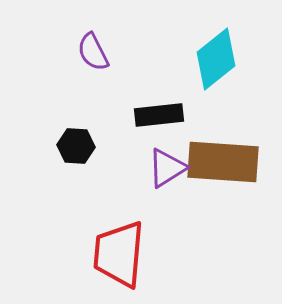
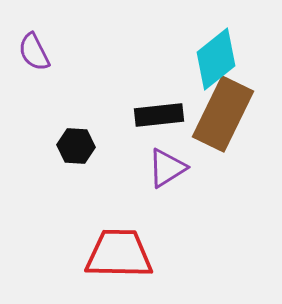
purple semicircle: moved 59 px left
brown rectangle: moved 48 px up; rotated 68 degrees counterclockwise
red trapezoid: rotated 86 degrees clockwise
